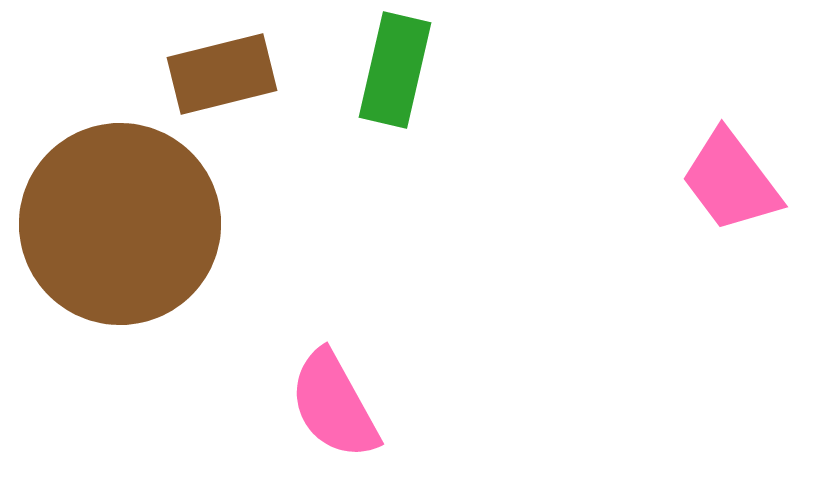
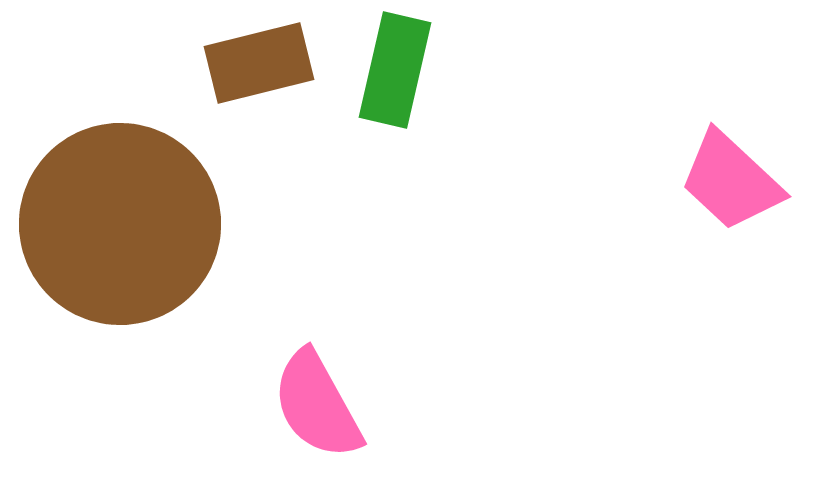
brown rectangle: moved 37 px right, 11 px up
pink trapezoid: rotated 10 degrees counterclockwise
pink semicircle: moved 17 px left
